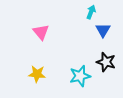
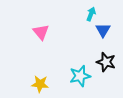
cyan arrow: moved 2 px down
yellow star: moved 3 px right, 10 px down
